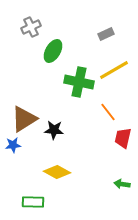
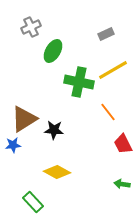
yellow line: moved 1 px left
red trapezoid: moved 6 px down; rotated 40 degrees counterclockwise
green rectangle: rotated 45 degrees clockwise
